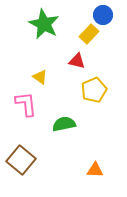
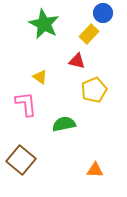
blue circle: moved 2 px up
